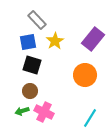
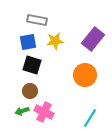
gray rectangle: rotated 36 degrees counterclockwise
yellow star: rotated 24 degrees clockwise
